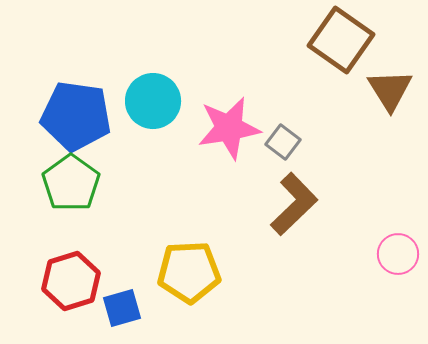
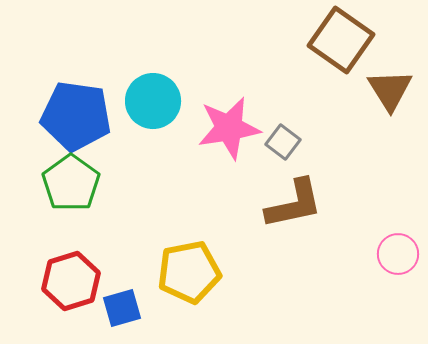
brown L-shape: rotated 32 degrees clockwise
yellow pentagon: rotated 8 degrees counterclockwise
